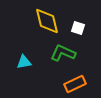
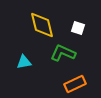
yellow diamond: moved 5 px left, 4 px down
